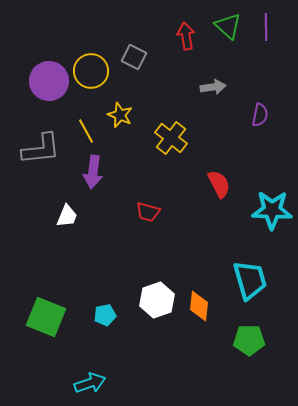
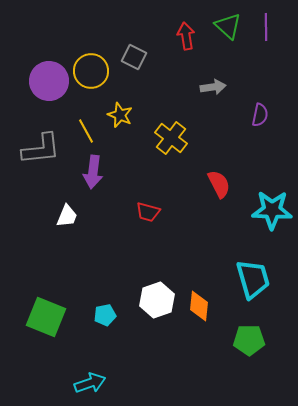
cyan trapezoid: moved 3 px right, 1 px up
